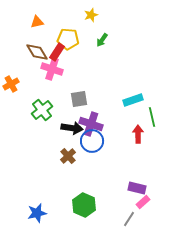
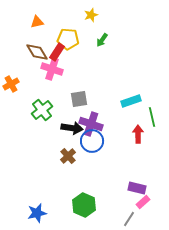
cyan rectangle: moved 2 px left, 1 px down
